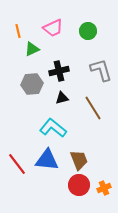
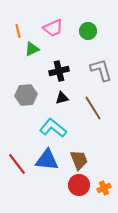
gray hexagon: moved 6 px left, 11 px down
